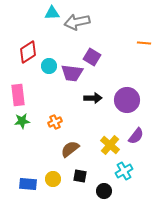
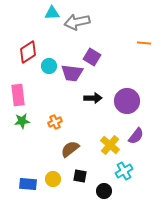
purple circle: moved 1 px down
